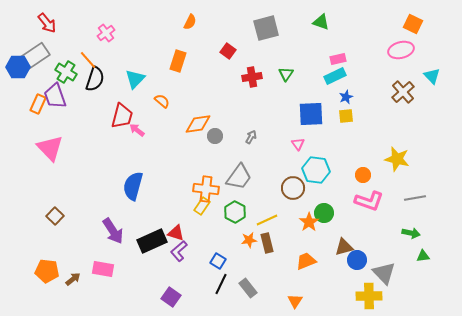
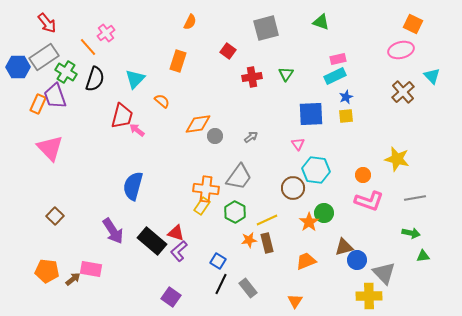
gray rectangle at (35, 56): moved 9 px right, 1 px down
orange line at (88, 60): moved 13 px up
gray arrow at (251, 137): rotated 24 degrees clockwise
black rectangle at (152, 241): rotated 64 degrees clockwise
pink rectangle at (103, 269): moved 12 px left
